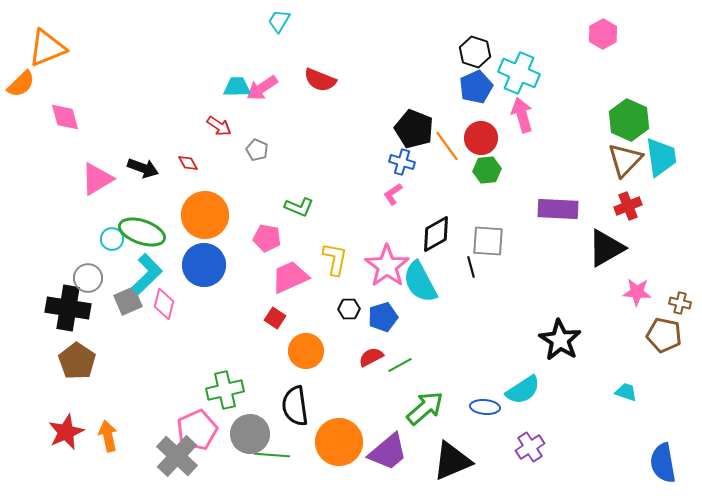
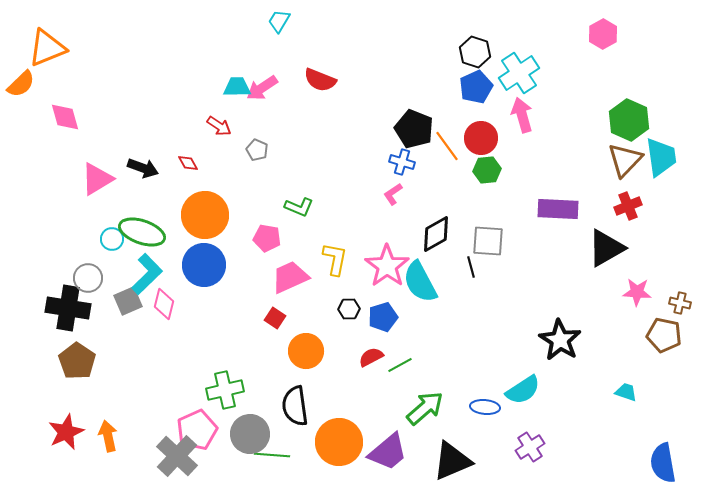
cyan cross at (519, 73): rotated 33 degrees clockwise
